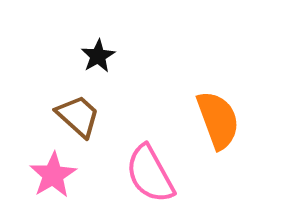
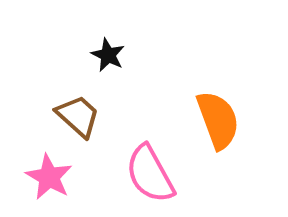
black star: moved 10 px right, 1 px up; rotated 16 degrees counterclockwise
pink star: moved 4 px left, 2 px down; rotated 12 degrees counterclockwise
